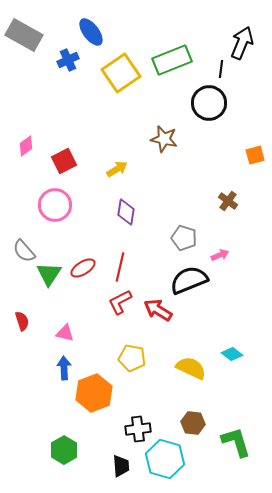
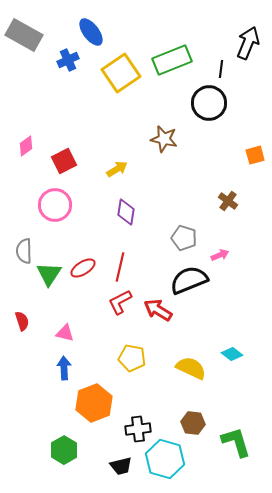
black arrow: moved 6 px right
gray semicircle: rotated 40 degrees clockwise
orange hexagon: moved 10 px down
black trapezoid: rotated 80 degrees clockwise
